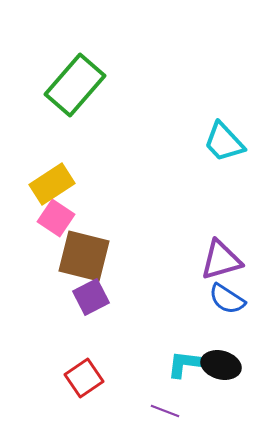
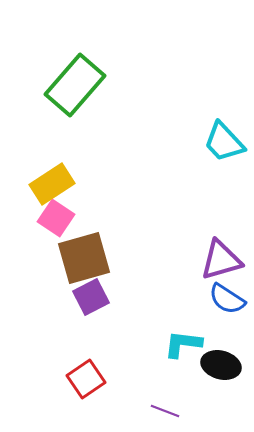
brown square: moved 2 px down; rotated 30 degrees counterclockwise
cyan L-shape: moved 3 px left, 20 px up
red square: moved 2 px right, 1 px down
